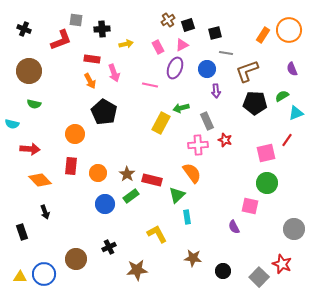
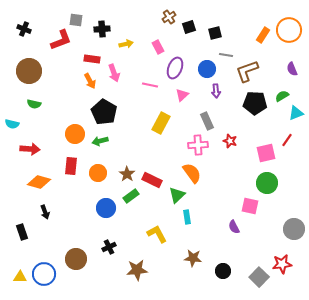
brown cross at (168, 20): moved 1 px right, 3 px up
black square at (188, 25): moved 1 px right, 2 px down
pink triangle at (182, 45): moved 50 px down; rotated 16 degrees counterclockwise
gray line at (226, 53): moved 2 px down
green arrow at (181, 108): moved 81 px left, 33 px down
red star at (225, 140): moved 5 px right, 1 px down
orange diamond at (40, 180): moved 1 px left, 2 px down; rotated 30 degrees counterclockwise
red rectangle at (152, 180): rotated 12 degrees clockwise
blue circle at (105, 204): moved 1 px right, 4 px down
red star at (282, 264): rotated 30 degrees counterclockwise
